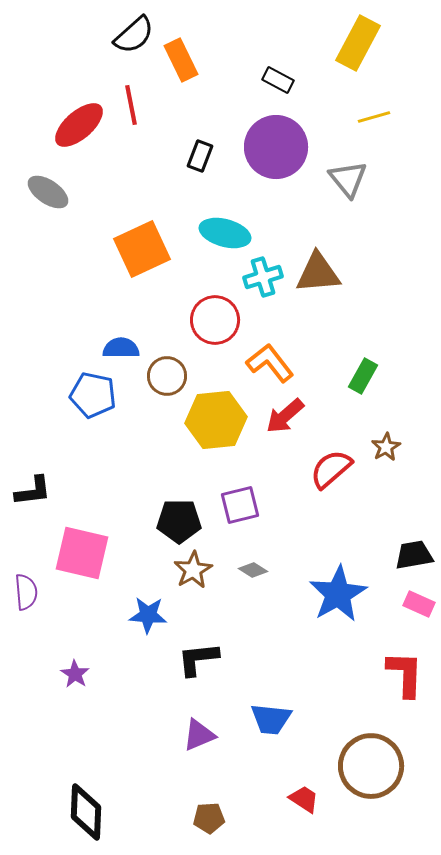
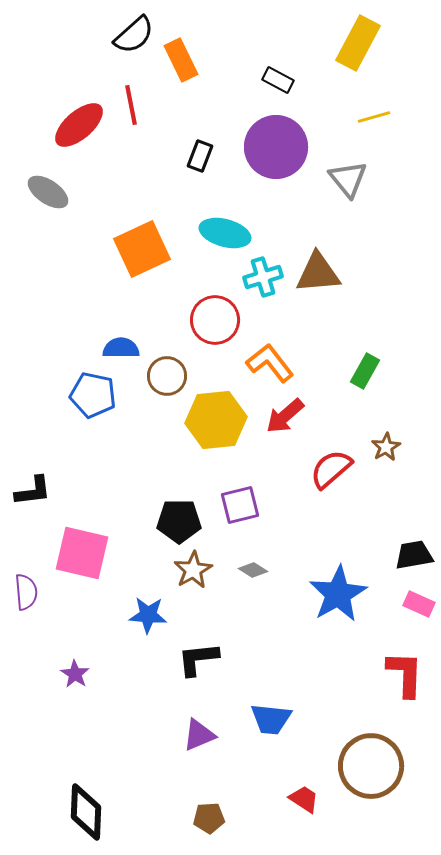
green rectangle at (363, 376): moved 2 px right, 5 px up
